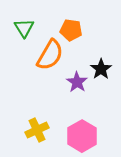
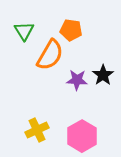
green triangle: moved 3 px down
black star: moved 2 px right, 6 px down
purple star: moved 2 px up; rotated 30 degrees counterclockwise
